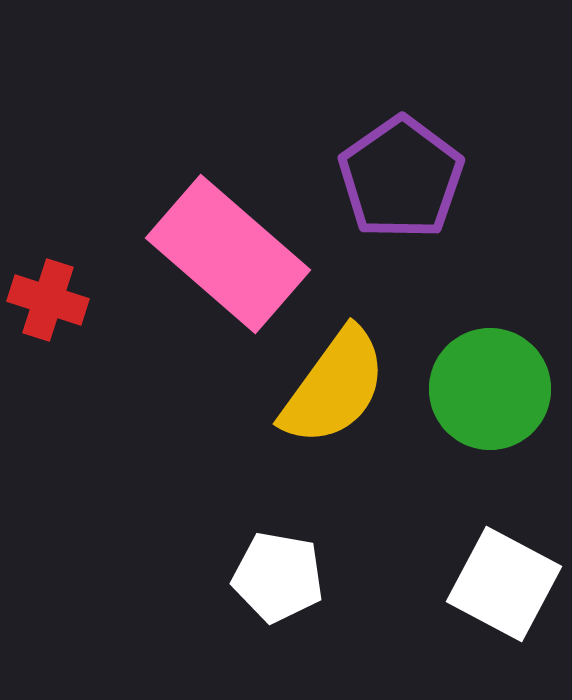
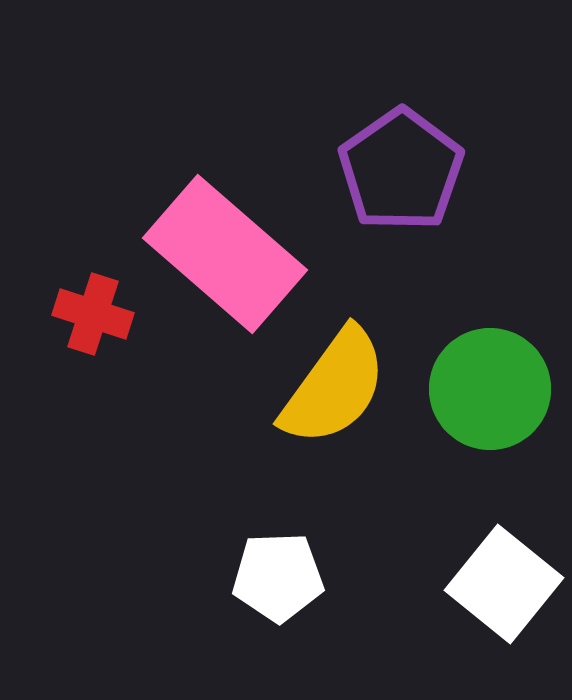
purple pentagon: moved 8 px up
pink rectangle: moved 3 px left
red cross: moved 45 px right, 14 px down
white pentagon: rotated 12 degrees counterclockwise
white square: rotated 11 degrees clockwise
